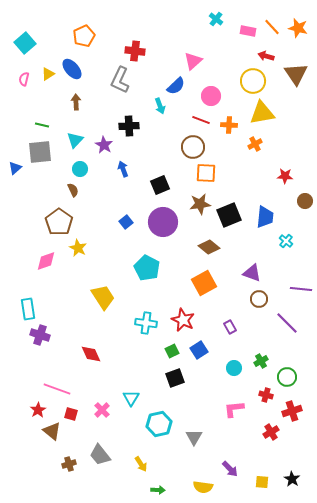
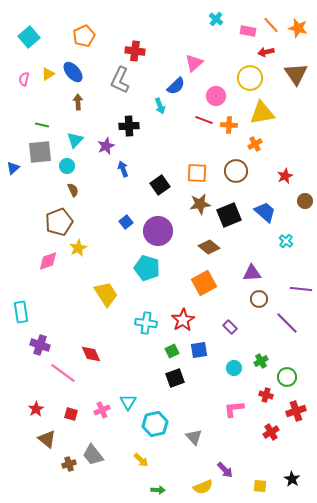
orange line at (272, 27): moved 1 px left, 2 px up
cyan square at (25, 43): moved 4 px right, 6 px up
red arrow at (266, 56): moved 4 px up; rotated 28 degrees counterclockwise
pink triangle at (193, 61): moved 1 px right, 2 px down
blue ellipse at (72, 69): moved 1 px right, 3 px down
yellow circle at (253, 81): moved 3 px left, 3 px up
pink circle at (211, 96): moved 5 px right
brown arrow at (76, 102): moved 2 px right
red line at (201, 120): moved 3 px right
purple star at (104, 145): moved 2 px right, 1 px down; rotated 18 degrees clockwise
brown circle at (193, 147): moved 43 px right, 24 px down
blue triangle at (15, 168): moved 2 px left
cyan circle at (80, 169): moved 13 px left, 3 px up
orange square at (206, 173): moved 9 px left
red star at (285, 176): rotated 28 degrees counterclockwise
black square at (160, 185): rotated 12 degrees counterclockwise
blue trapezoid at (265, 217): moved 5 px up; rotated 55 degrees counterclockwise
brown pentagon at (59, 222): rotated 16 degrees clockwise
purple circle at (163, 222): moved 5 px left, 9 px down
yellow star at (78, 248): rotated 18 degrees clockwise
pink diamond at (46, 261): moved 2 px right
cyan pentagon at (147, 268): rotated 10 degrees counterclockwise
purple triangle at (252, 273): rotated 24 degrees counterclockwise
yellow trapezoid at (103, 297): moved 3 px right, 3 px up
cyan rectangle at (28, 309): moved 7 px left, 3 px down
red star at (183, 320): rotated 15 degrees clockwise
purple rectangle at (230, 327): rotated 16 degrees counterclockwise
purple cross at (40, 335): moved 10 px down
blue square at (199, 350): rotated 24 degrees clockwise
pink line at (57, 389): moved 6 px right, 16 px up; rotated 16 degrees clockwise
cyan triangle at (131, 398): moved 3 px left, 4 px down
red star at (38, 410): moved 2 px left, 1 px up
pink cross at (102, 410): rotated 21 degrees clockwise
red cross at (292, 411): moved 4 px right
cyan hexagon at (159, 424): moved 4 px left
brown triangle at (52, 431): moved 5 px left, 8 px down
gray triangle at (194, 437): rotated 12 degrees counterclockwise
gray trapezoid at (100, 455): moved 7 px left
yellow arrow at (141, 464): moved 4 px up; rotated 14 degrees counterclockwise
purple arrow at (230, 469): moved 5 px left, 1 px down
yellow square at (262, 482): moved 2 px left, 4 px down
yellow semicircle at (203, 487): rotated 30 degrees counterclockwise
